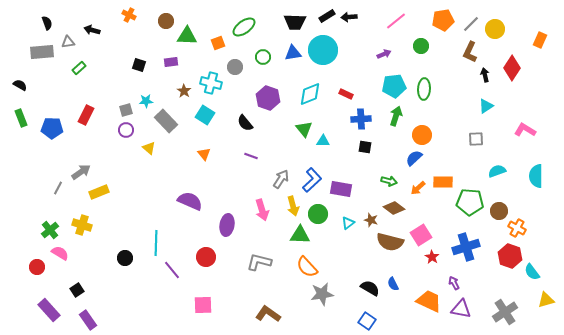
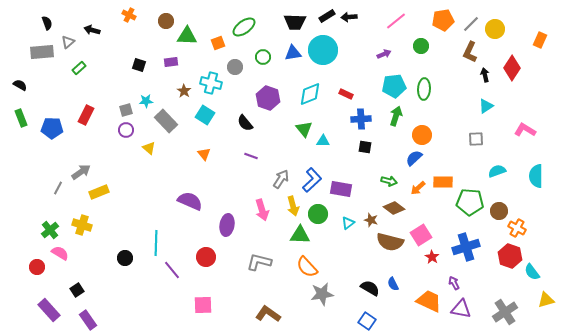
gray triangle at (68, 42): rotated 32 degrees counterclockwise
